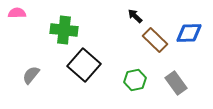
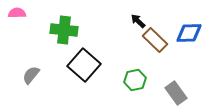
black arrow: moved 3 px right, 5 px down
gray rectangle: moved 10 px down
